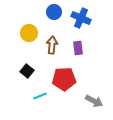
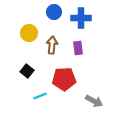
blue cross: rotated 24 degrees counterclockwise
